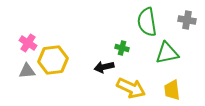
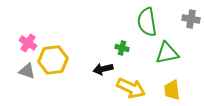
gray cross: moved 4 px right, 1 px up
black arrow: moved 1 px left, 2 px down
gray triangle: rotated 24 degrees clockwise
